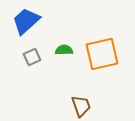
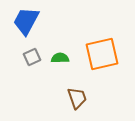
blue trapezoid: rotated 20 degrees counterclockwise
green semicircle: moved 4 px left, 8 px down
brown trapezoid: moved 4 px left, 8 px up
